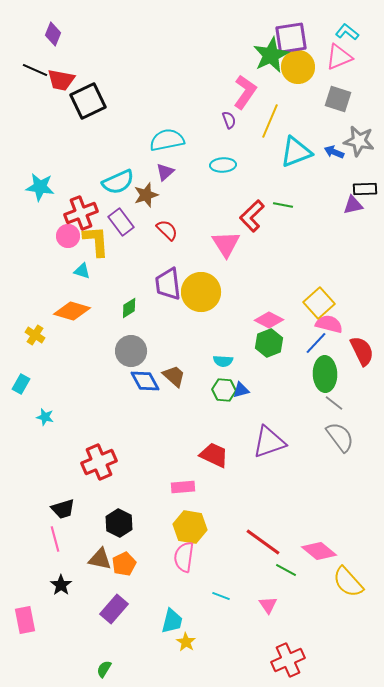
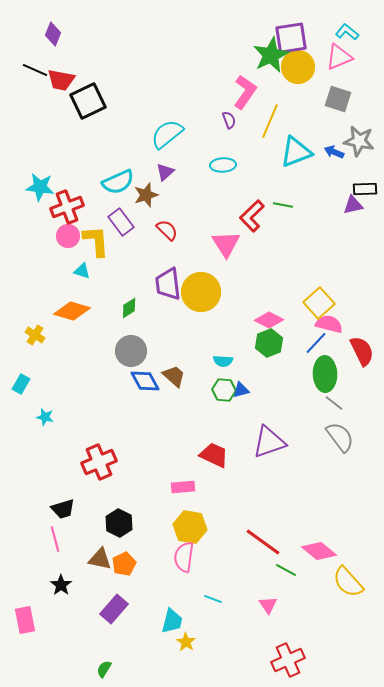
cyan semicircle at (167, 140): moved 6 px up; rotated 28 degrees counterclockwise
red cross at (81, 213): moved 14 px left, 6 px up
cyan line at (221, 596): moved 8 px left, 3 px down
